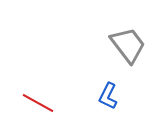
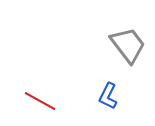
red line: moved 2 px right, 2 px up
